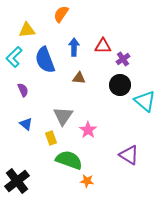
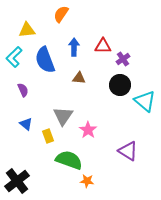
yellow rectangle: moved 3 px left, 2 px up
purple triangle: moved 1 px left, 4 px up
